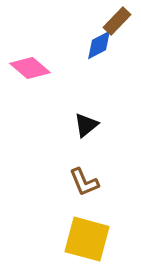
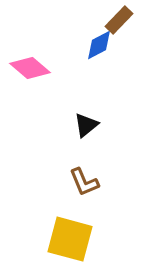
brown rectangle: moved 2 px right, 1 px up
yellow square: moved 17 px left
